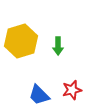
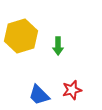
yellow hexagon: moved 5 px up
